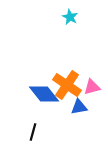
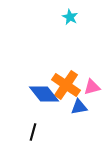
orange cross: moved 1 px left
